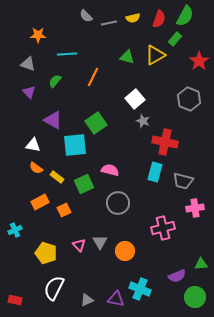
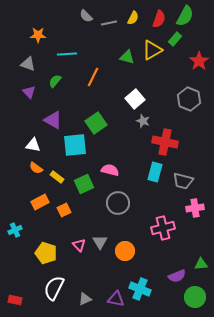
yellow semicircle at (133, 18): rotated 48 degrees counterclockwise
yellow triangle at (155, 55): moved 3 px left, 5 px up
gray triangle at (87, 300): moved 2 px left, 1 px up
